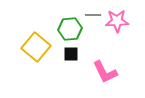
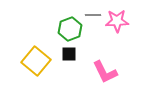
green hexagon: rotated 15 degrees counterclockwise
yellow square: moved 14 px down
black square: moved 2 px left
